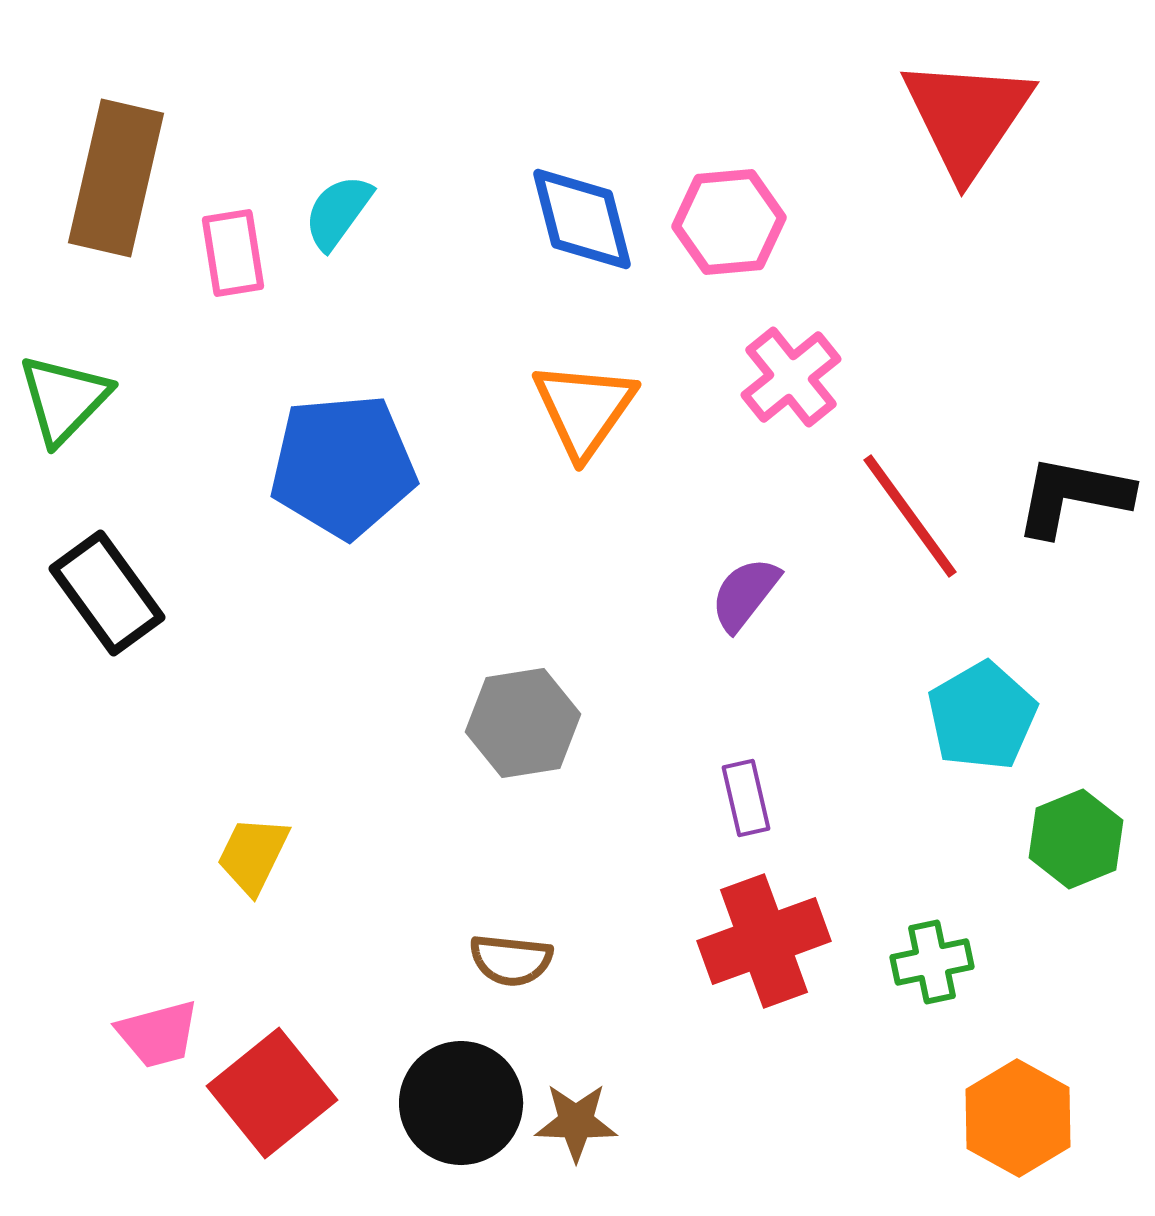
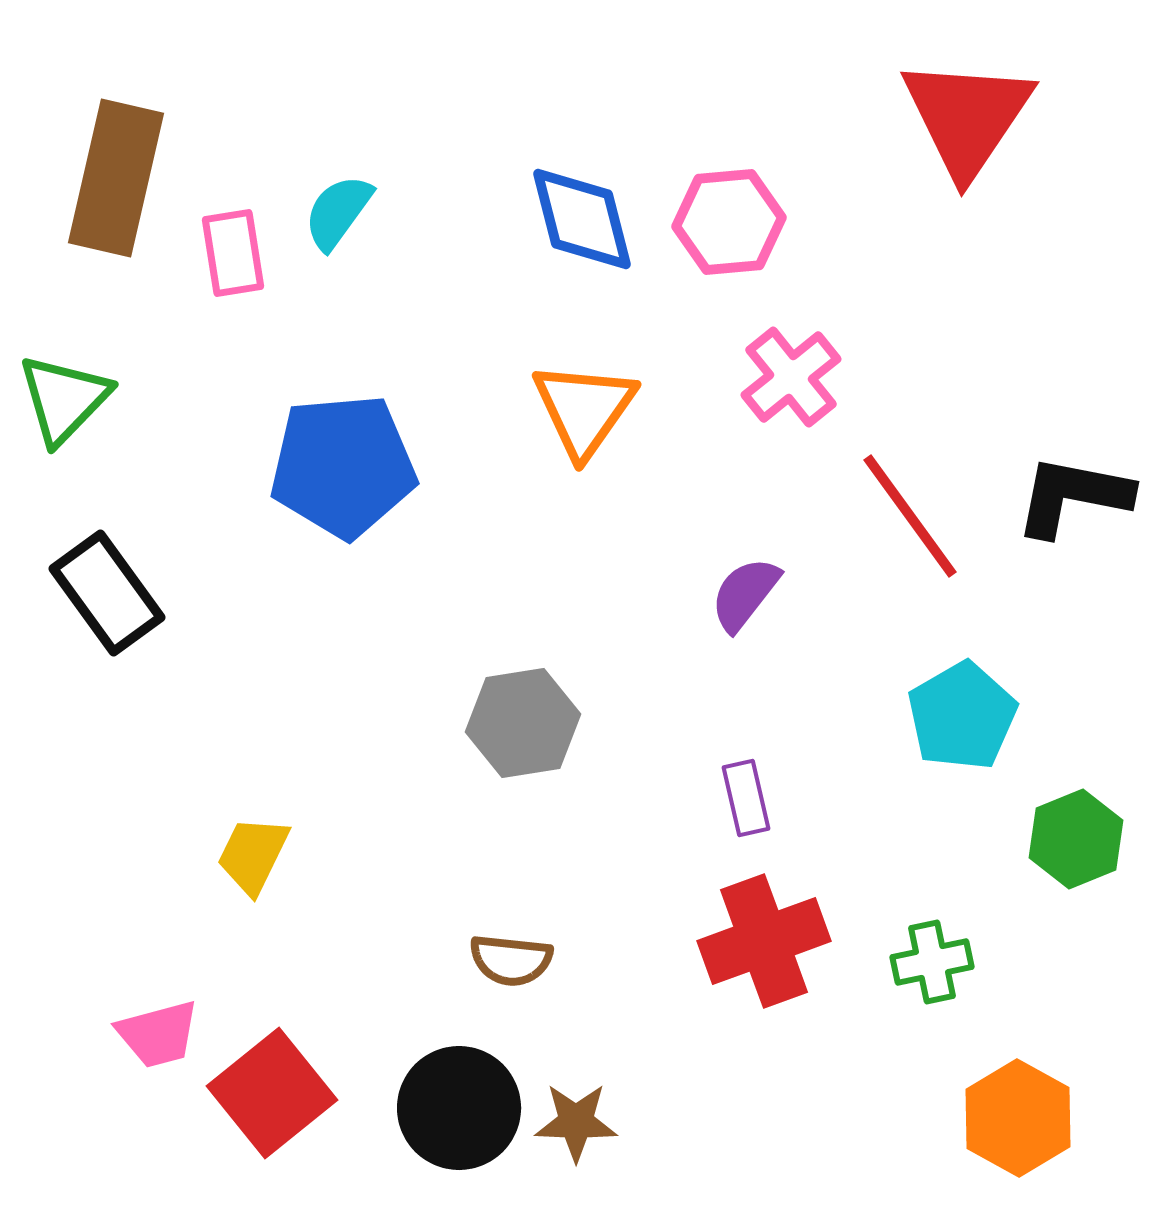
cyan pentagon: moved 20 px left
black circle: moved 2 px left, 5 px down
